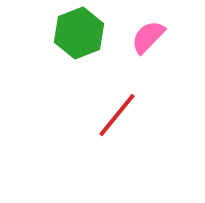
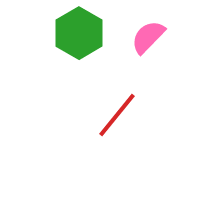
green hexagon: rotated 9 degrees counterclockwise
